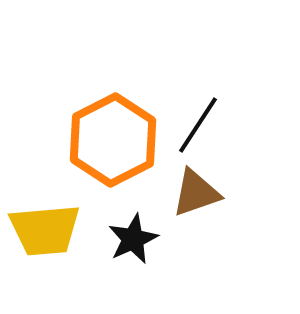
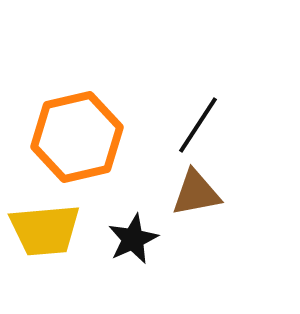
orange hexagon: moved 36 px left, 3 px up; rotated 14 degrees clockwise
brown triangle: rotated 8 degrees clockwise
